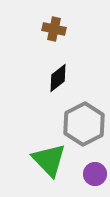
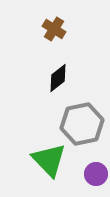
brown cross: rotated 20 degrees clockwise
gray hexagon: moved 2 px left; rotated 15 degrees clockwise
purple circle: moved 1 px right
